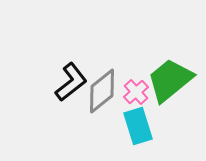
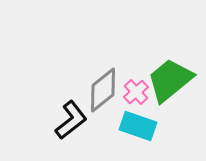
black L-shape: moved 38 px down
gray diamond: moved 1 px right, 1 px up
cyan rectangle: rotated 54 degrees counterclockwise
